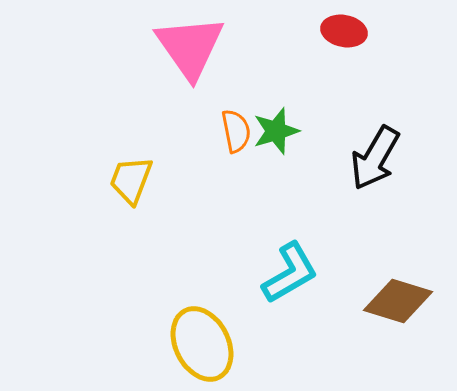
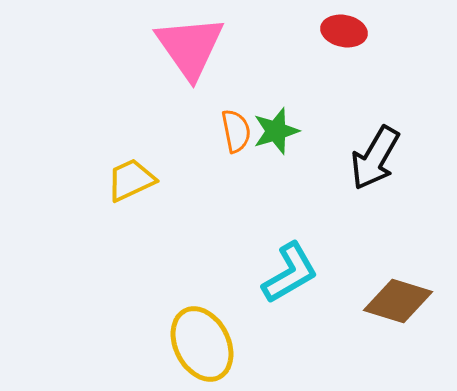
yellow trapezoid: rotated 44 degrees clockwise
